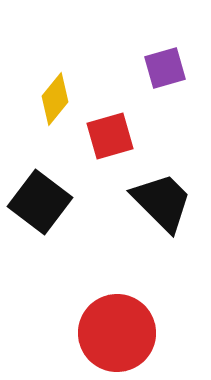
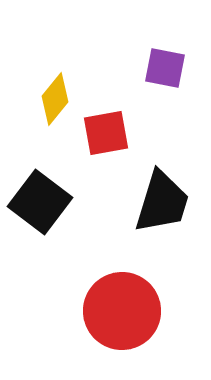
purple square: rotated 27 degrees clockwise
red square: moved 4 px left, 3 px up; rotated 6 degrees clockwise
black trapezoid: rotated 62 degrees clockwise
red circle: moved 5 px right, 22 px up
